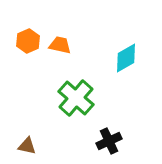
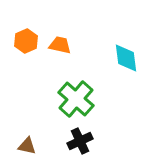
orange hexagon: moved 2 px left
cyan diamond: rotated 68 degrees counterclockwise
green cross: moved 1 px down
black cross: moved 29 px left
